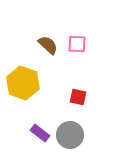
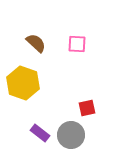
brown semicircle: moved 12 px left, 2 px up
red square: moved 9 px right, 11 px down; rotated 24 degrees counterclockwise
gray circle: moved 1 px right
